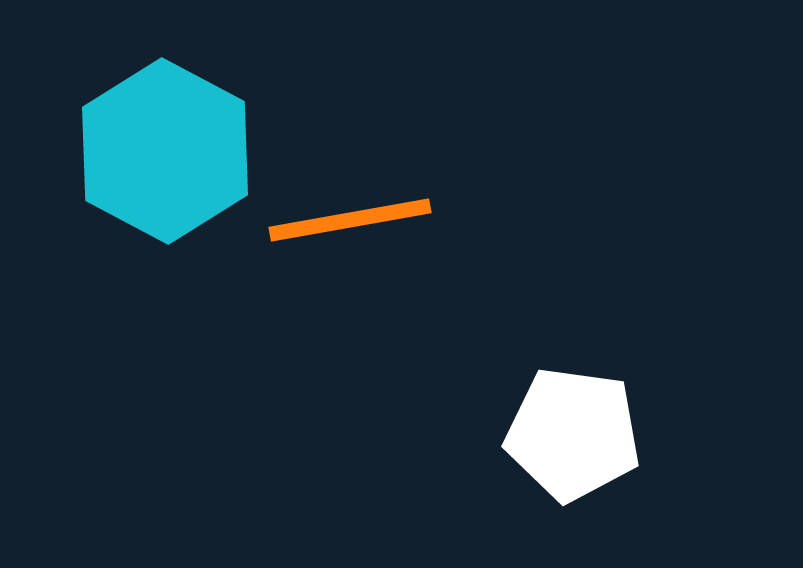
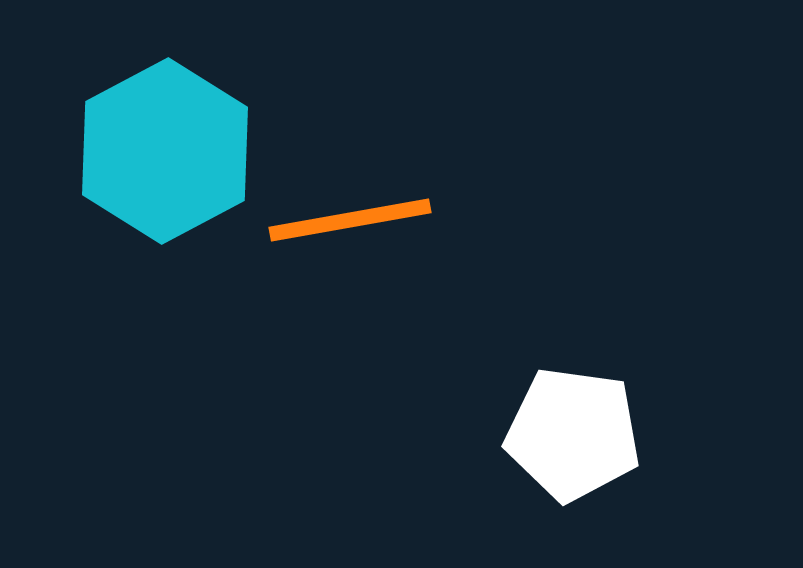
cyan hexagon: rotated 4 degrees clockwise
